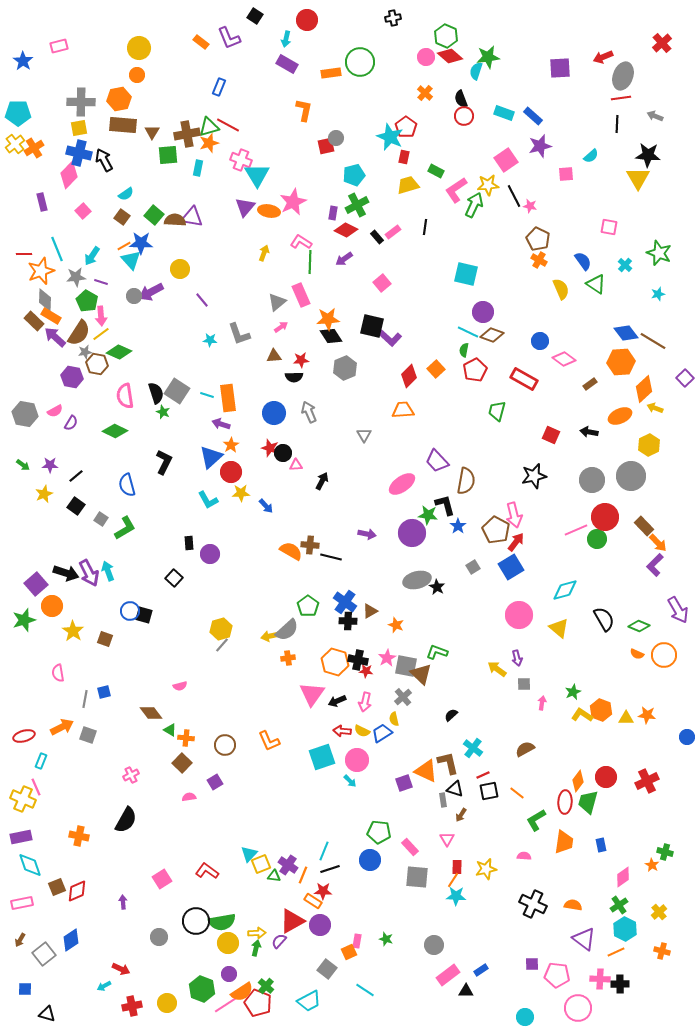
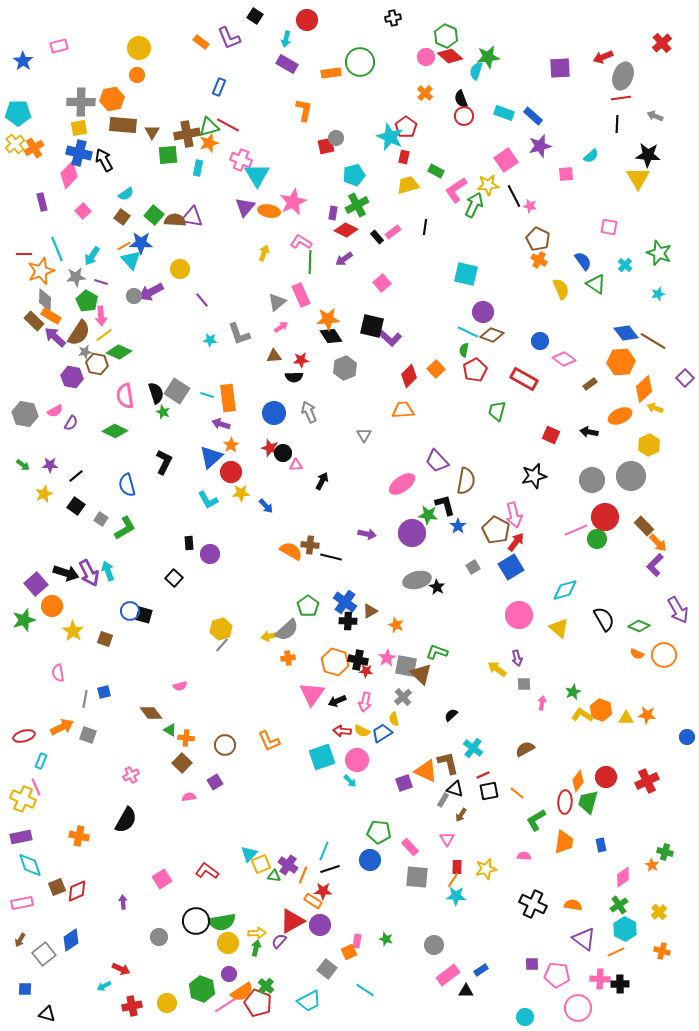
orange hexagon at (119, 99): moved 7 px left
yellow line at (101, 334): moved 3 px right, 1 px down
gray rectangle at (443, 800): rotated 40 degrees clockwise
